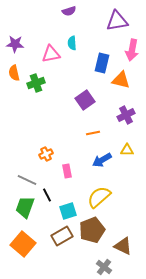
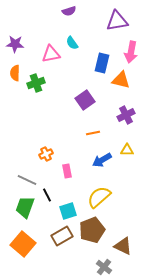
cyan semicircle: rotated 32 degrees counterclockwise
pink arrow: moved 1 px left, 2 px down
orange semicircle: moved 1 px right; rotated 14 degrees clockwise
